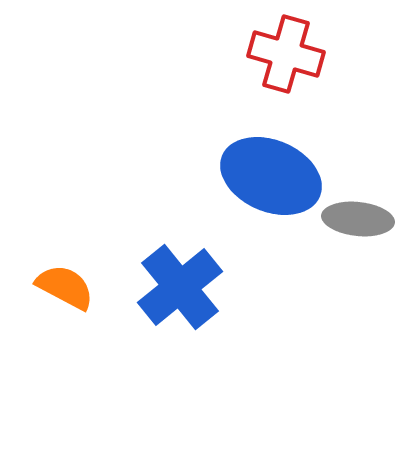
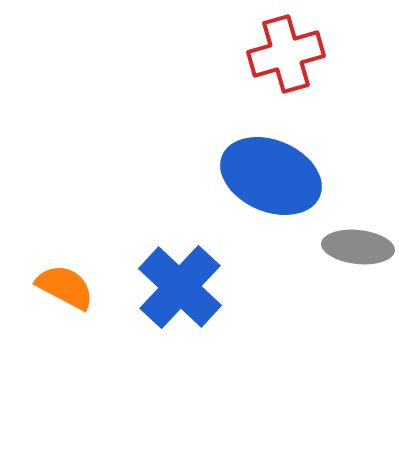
red cross: rotated 32 degrees counterclockwise
gray ellipse: moved 28 px down
blue cross: rotated 8 degrees counterclockwise
